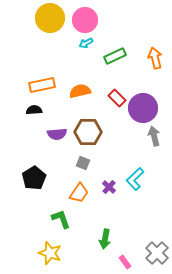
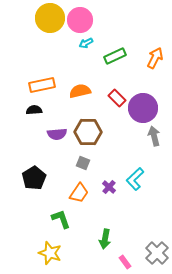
pink circle: moved 5 px left
orange arrow: rotated 40 degrees clockwise
